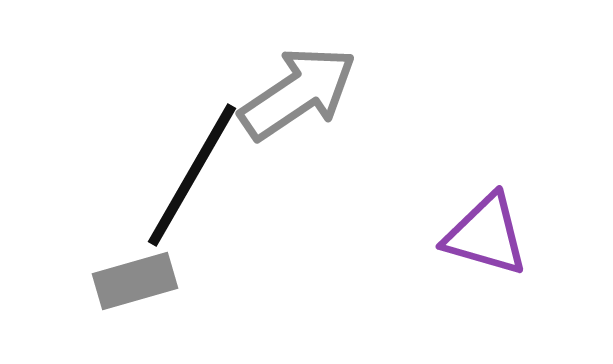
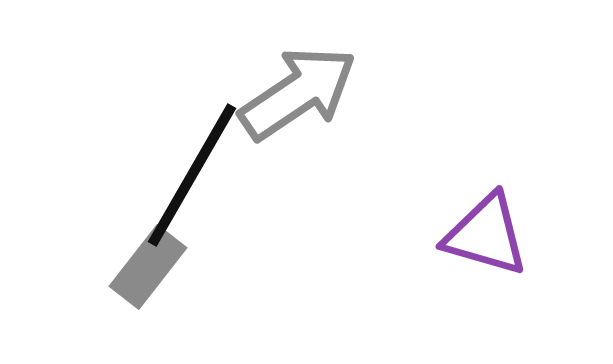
gray rectangle: moved 13 px right, 14 px up; rotated 36 degrees counterclockwise
